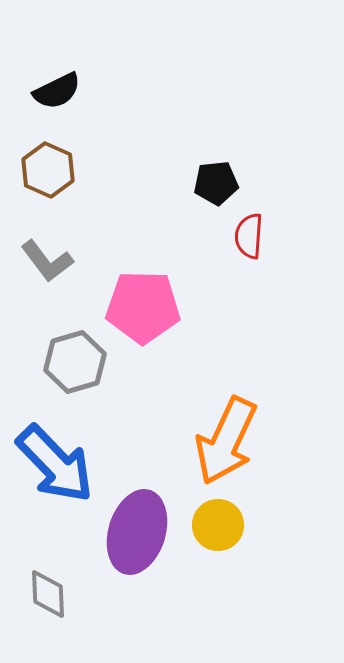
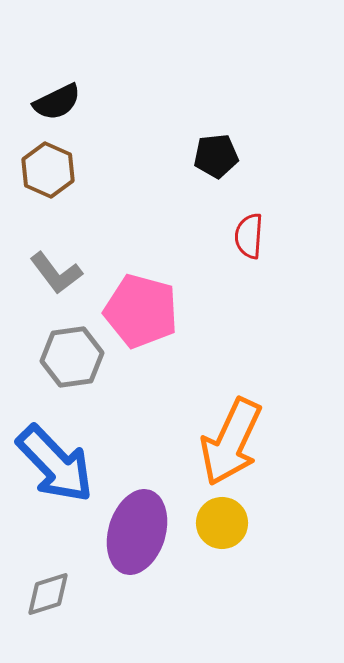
black semicircle: moved 11 px down
black pentagon: moved 27 px up
gray L-shape: moved 9 px right, 12 px down
pink pentagon: moved 2 px left, 4 px down; rotated 14 degrees clockwise
gray hexagon: moved 3 px left, 5 px up; rotated 8 degrees clockwise
orange arrow: moved 5 px right, 1 px down
yellow circle: moved 4 px right, 2 px up
gray diamond: rotated 75 degrees clockwise
